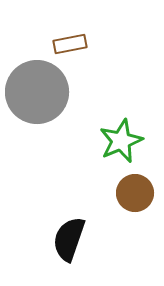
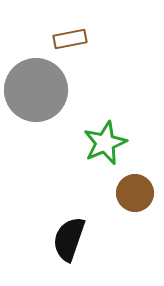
brown rectangle: moved 5 px up
gray circle: moved 1 px left, 2 px up
green star: moved 16 px left, 2 px down
